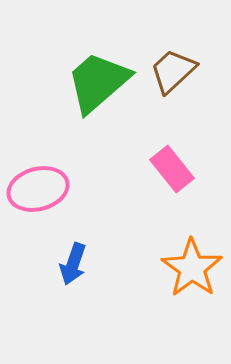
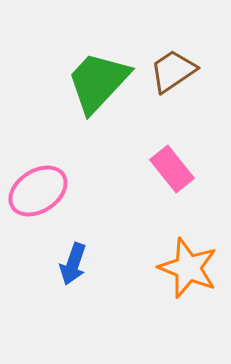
brown trapezoid: rotated 9 degrees clockwise
green trapezoid: rotated 6 degrees counterclockwise
pink ellipse: moved 2 px down; rotated 18 degrees counterclockwise
orange star: moved 4 px left; rotated 14 degrees counterclockwise
